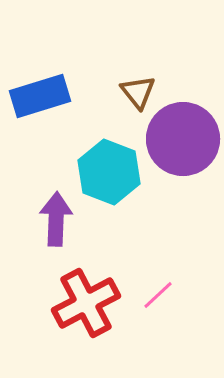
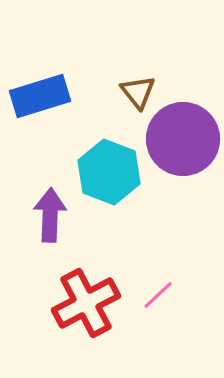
purple arrow: moved 6 px left, 4 px up
